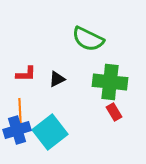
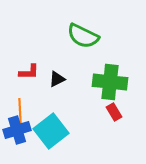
green semicircle: moved 5 px left, 3 px up
red L-shape: moved 3 px right, 2 px up
cyan square: moved 1 px right, 1 px up
